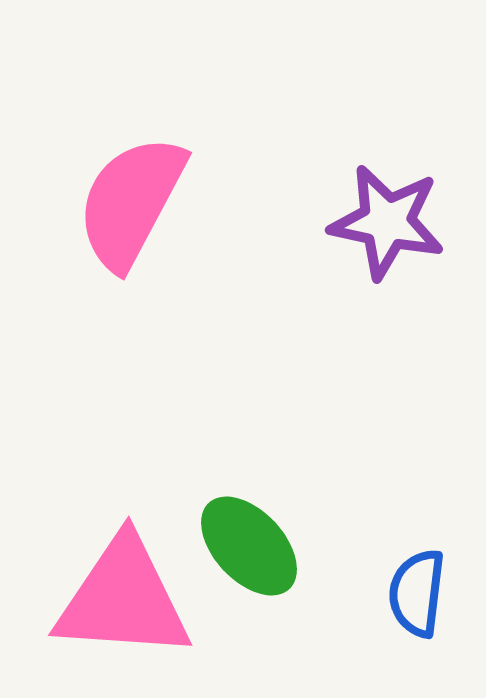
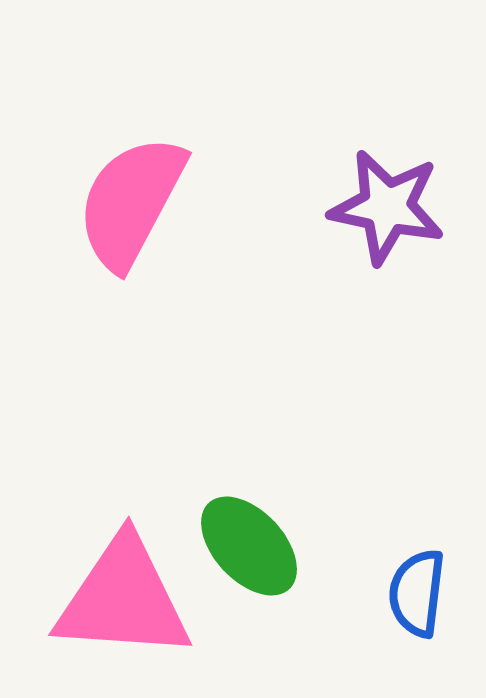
purple star: moved 15 px up
